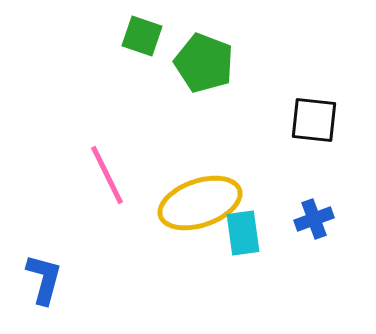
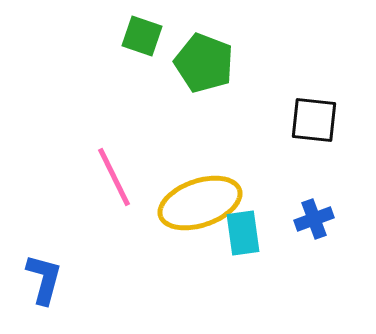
pink line: moved 7 px right, 2 px down
